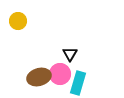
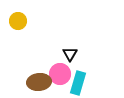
brown ellipse: moved 5 px down; rotated 10 degrees clockwise
